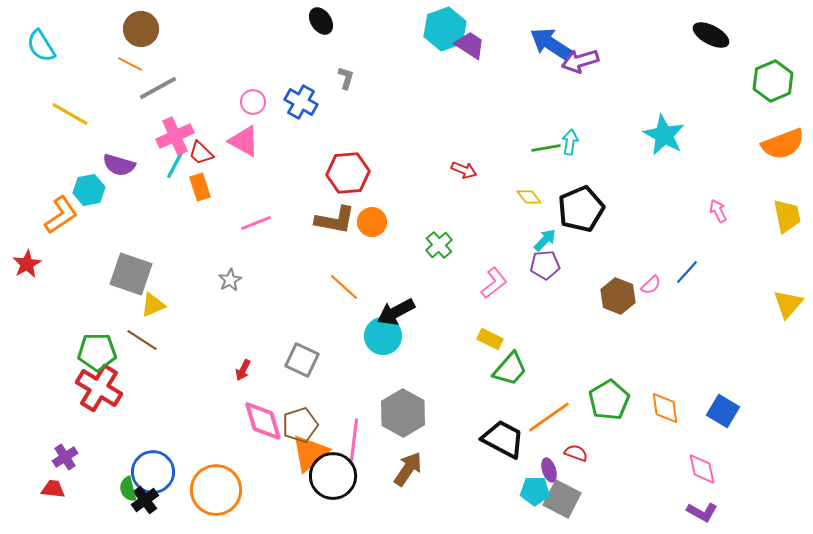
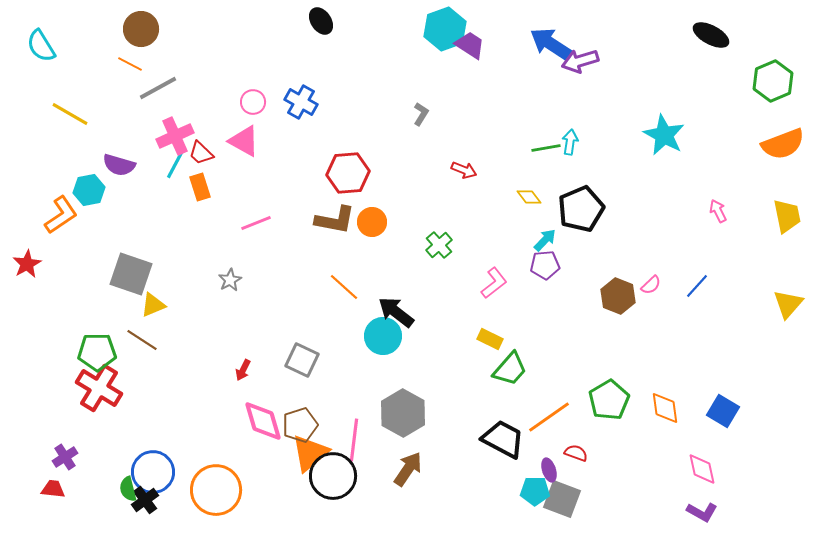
gray L-shape at (346, 78): moved 75 px right, 36 px down; rotated 15 degrees clockwise
blue line at (687, 272): moved 10 px right, 14 px down
black arrow at (396, 312): rotated 66 degrees clockwise
gray square at (562, 499): rotated 6 degrees counterclockwise
